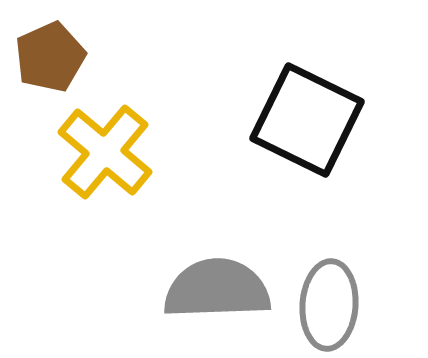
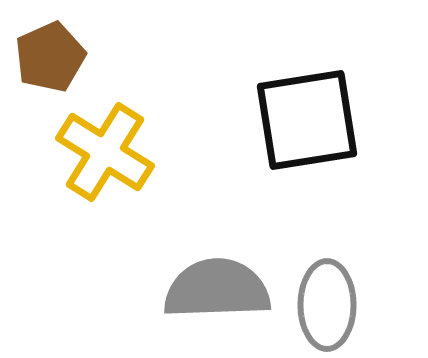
black square: rotated 35 degrees counterclockwise
yellow cross: rotated 8 degrees counterclockwise
gray ellipse: moved 2 px left; rotated 4 degrees counterclockwise
